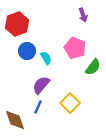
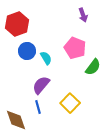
blue line: rotated 40 degrees counterclockwise
brown diamond: moved 1 px right
